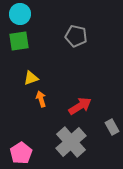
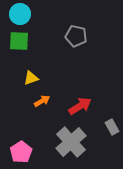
green square: rotated 10 degrees clockwise
orange arrow: moved 1 px right, 2 px down; rotated 77 degrees clockwise
pink pentagon: moved 1 px up
